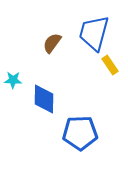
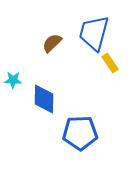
brown semicircle: rotated 10 degrees clockwise
yellow rectangle: moved 2 px up
